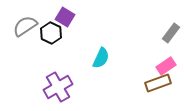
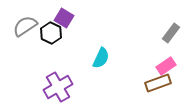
purple square: moved 1 px left, 1 px down
